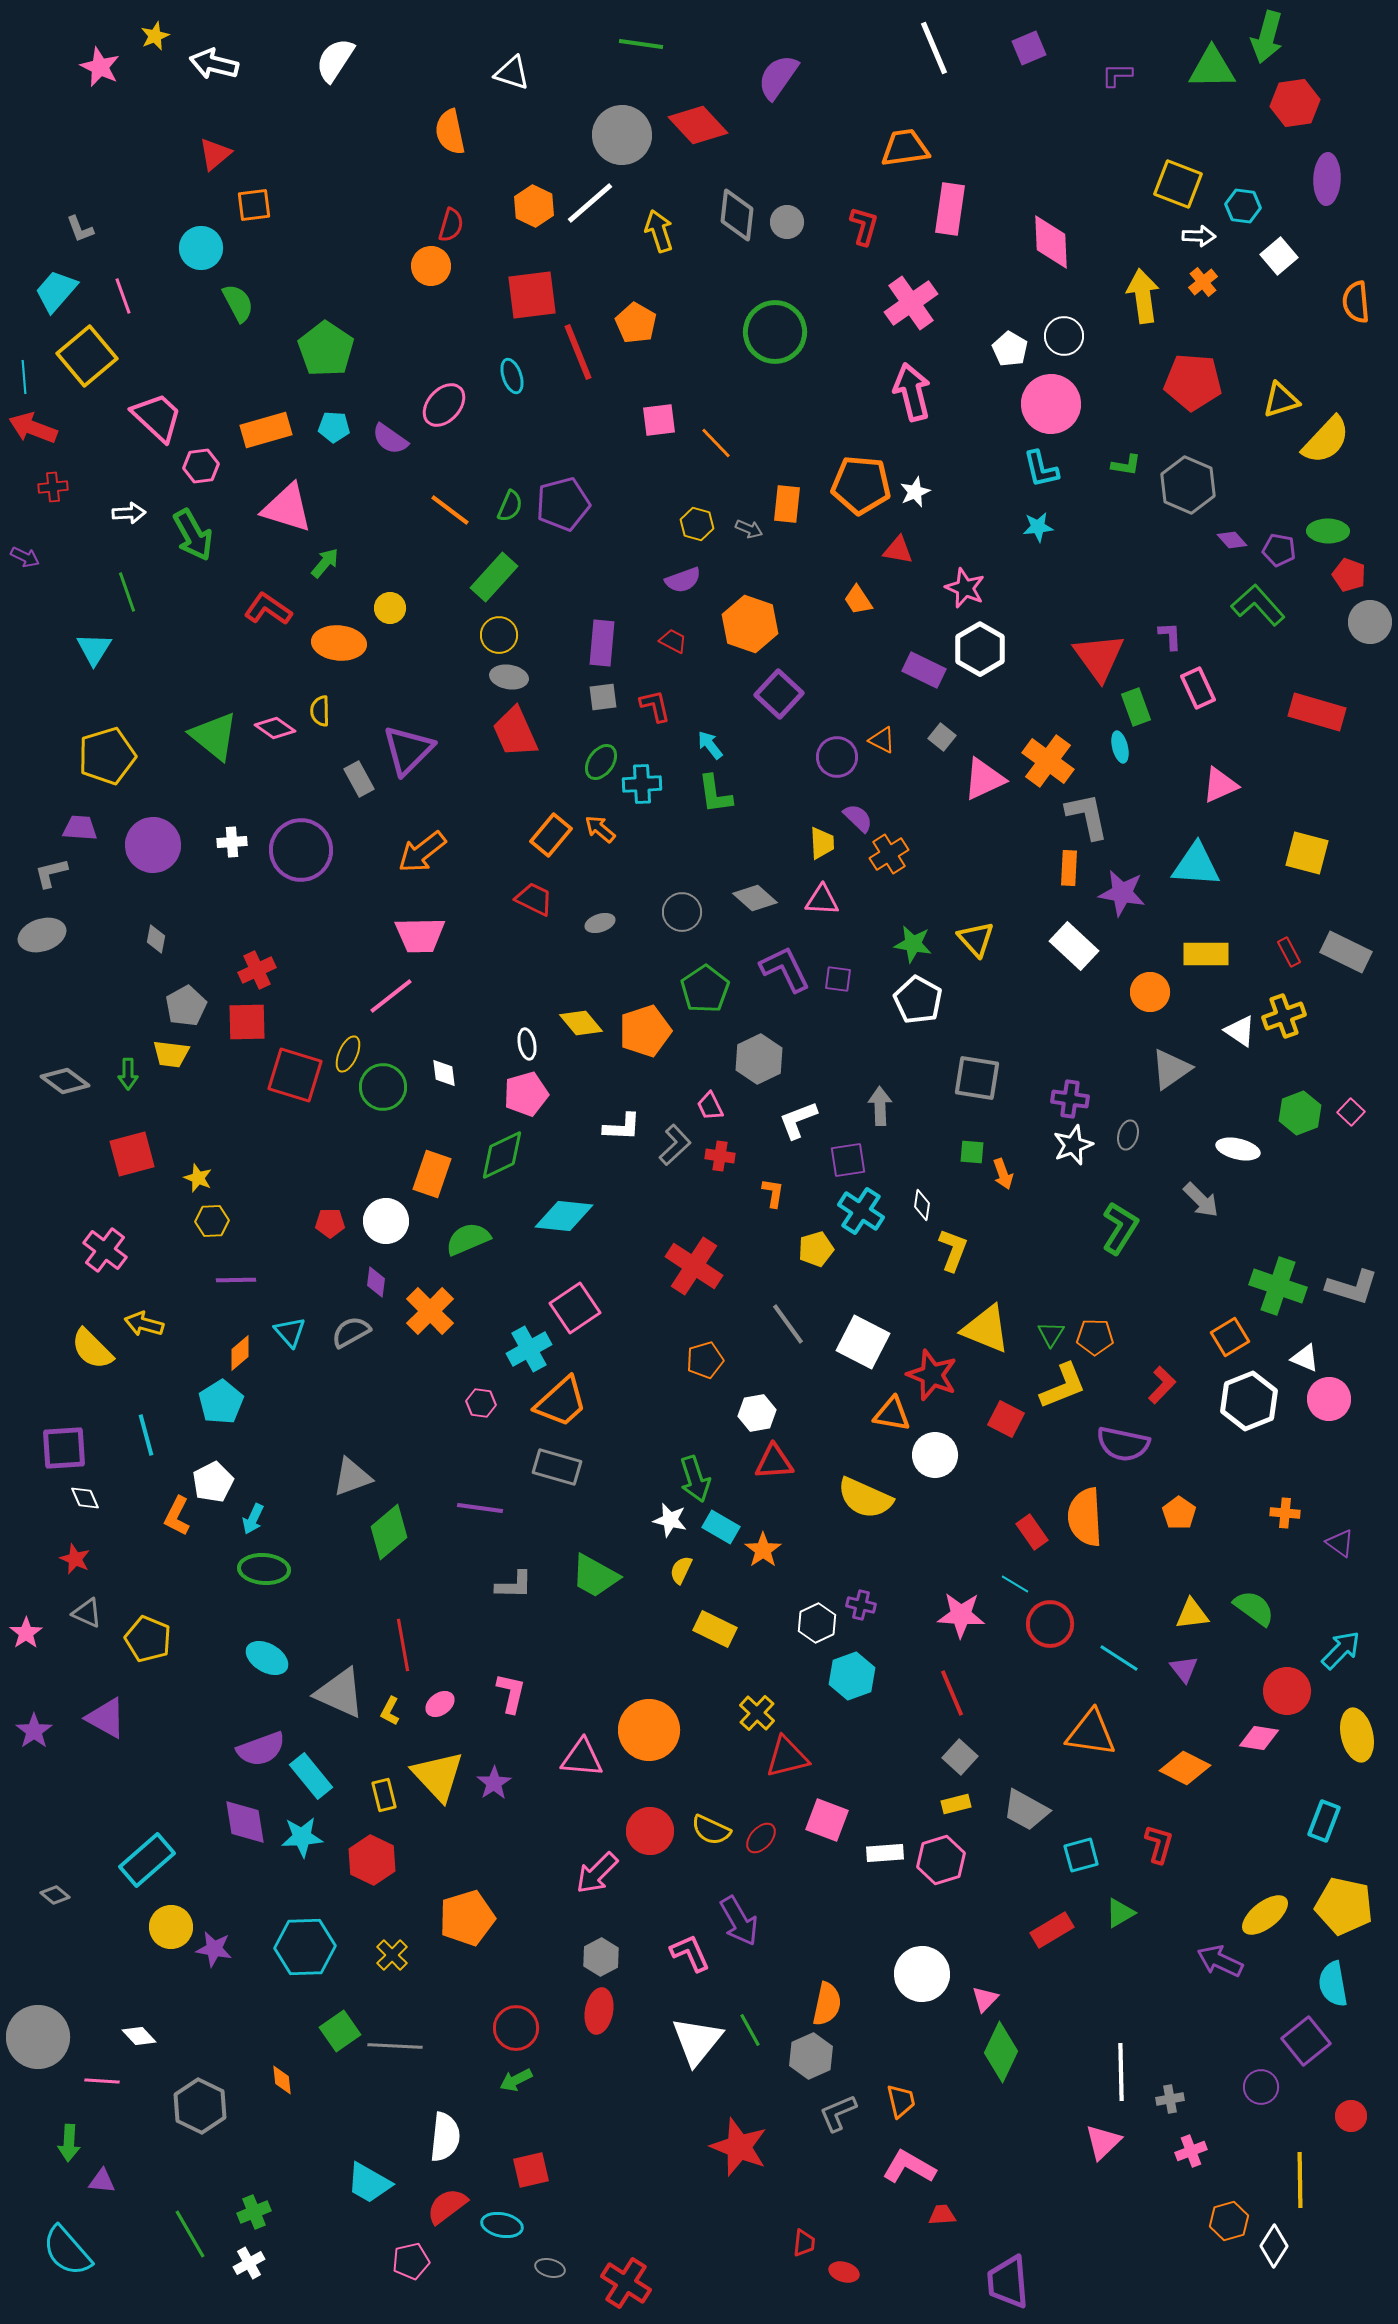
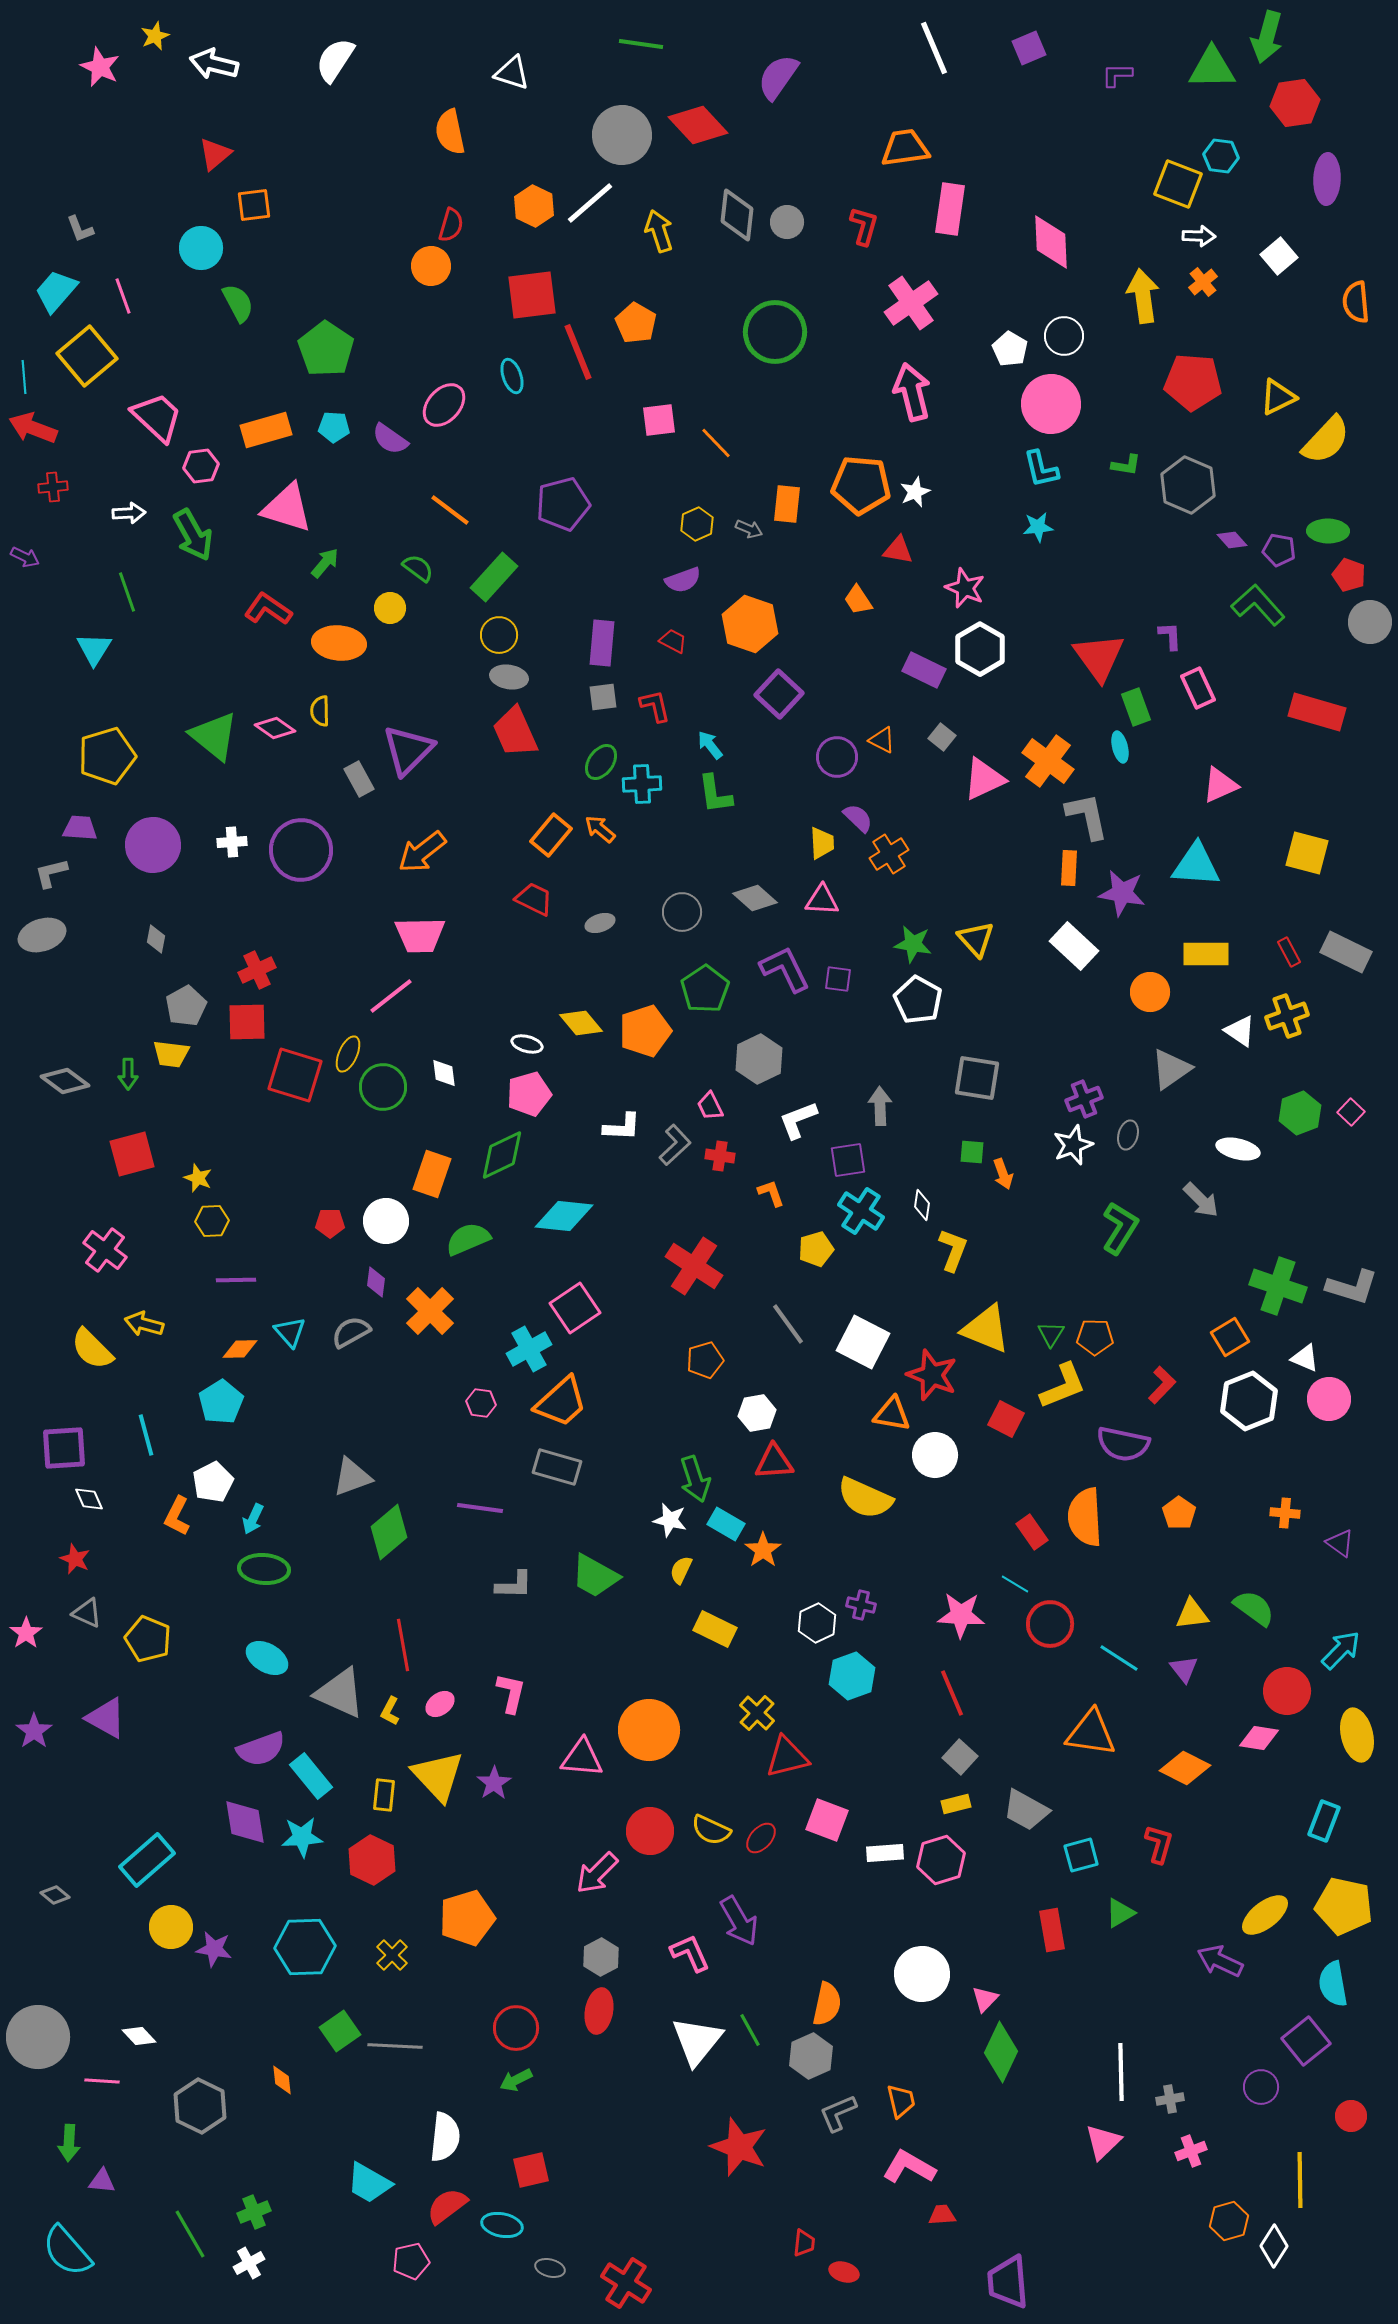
cyan hexagon at (1243, 206): moved 22 px left, 50 px up
yellow triangle at (1281, 400): moved 3 px left, 3 px up; rotated 9 degrees counterclockwise
green semicircle at (510, 506): moved 92 px left, 62 px down; rotated 76 degrees counterclockwise
yellow hexagon at (697, 524): rotated 20 degrees clockwise
yellow cross at (1284, 1016): moved 3 px right
white ellipse at (527, 1044): rotated 64 degrees counterclockwise
pink pentagon at (526, 1094): moved 3 px right
purple cross at (1070, 1099): moved 14 px right; rotated 30 degrees counterclockwise
orange L-shape at (773, 1193): moved 2 px left; rotated 28 degrees counterclockwise
orange diamond at (240, 1353): moved 4 px up; rotated 39 degrees clockwise
white diamond at (85, 1498): moved 4 px right, 1 px down
cyan rectangle at (721, 1527): moved 5 px right, 3 px up
yellow rectangle at (384, 1795): rotated 20 degrees clockwise
red rectangle at (1052, 1930): rotated 69 degrees counterclockwise
